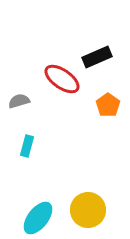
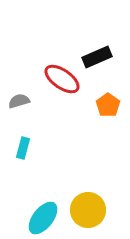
cyan rectangle: moved 4 px left, 2 px down
cyan ellipse: moved 5 px right
